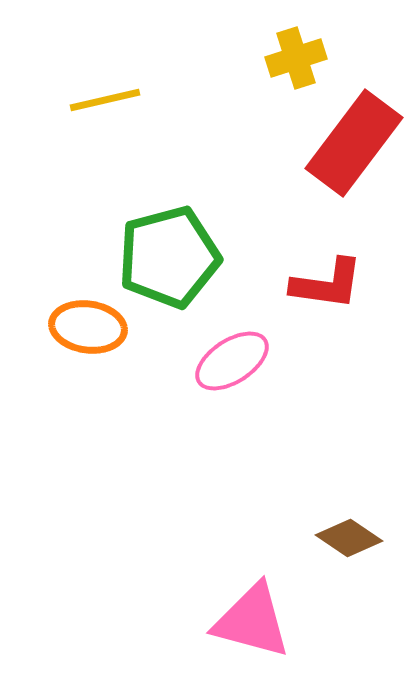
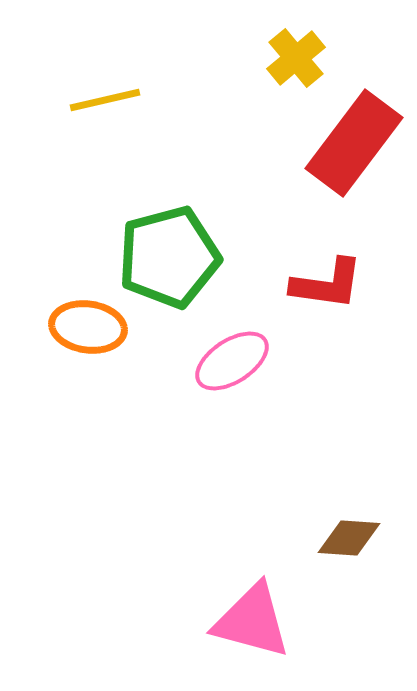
yellow cross: rotated 22 degrees counterclockwise
brown diamond: rotated 30 degrees counterclockwise
